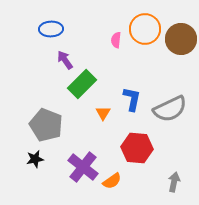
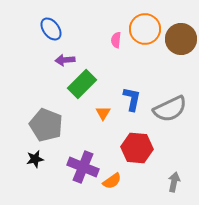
blue ellipse: rotated 55 degrees clockwise
purple arrow: rotated 60 degrees counterclockwise
purple cross: rotated 16 degrees counterclockwise
